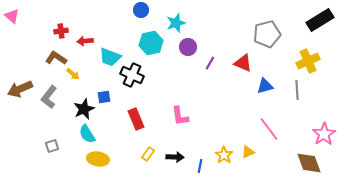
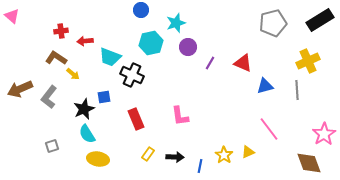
gray pentagon: moved 6 px right, 11 px up
